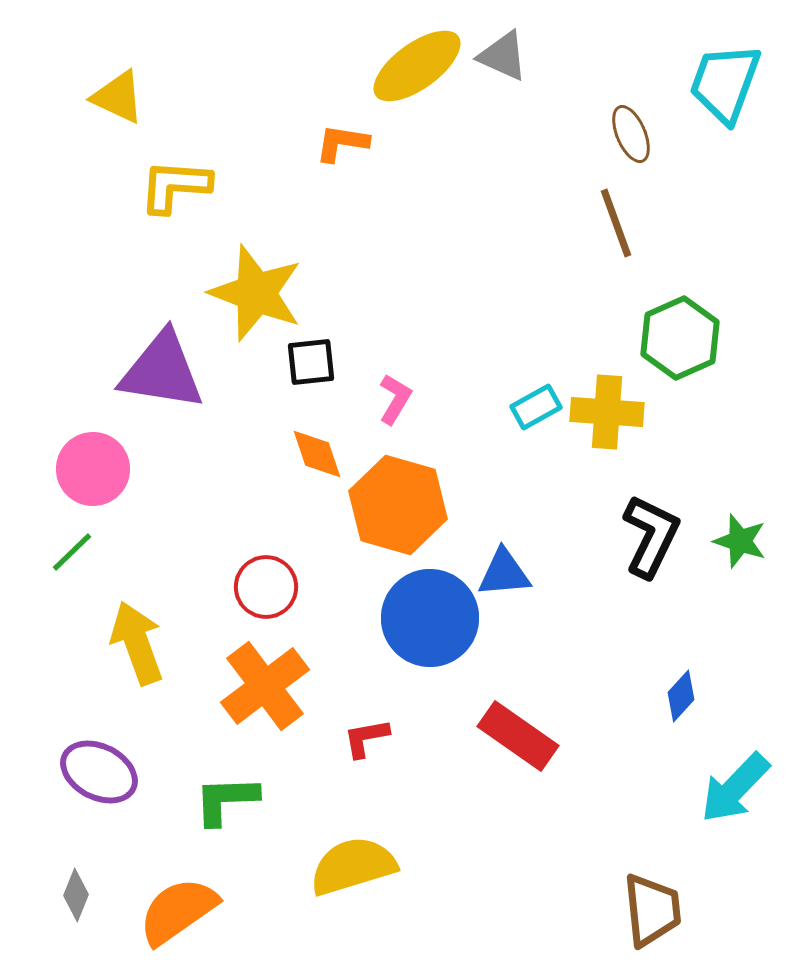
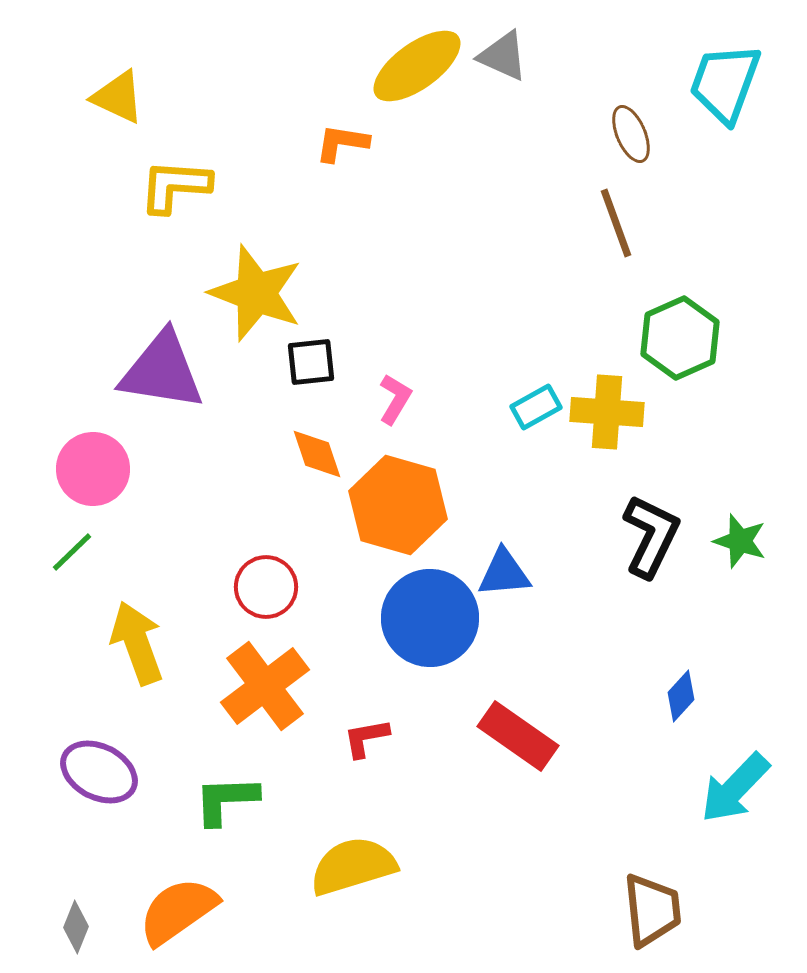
gray diamond: moved 32 px down
